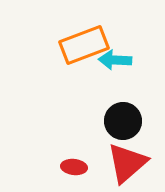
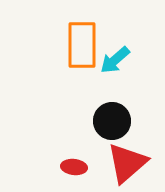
orange rectangle: moved 2 px left; rotated 69 degrees counterclockwise
cyan arrow: rotated 44 degrees counterclockwise
black circle: moved 11 px left
